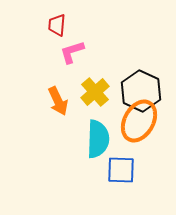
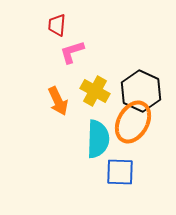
yellow cross: moved 1 px up; rotated 20 degrees counterclockwise
orange ellipse: moved 6 px left, 1 px down
blue square: moved 1 px left, 2 px down
